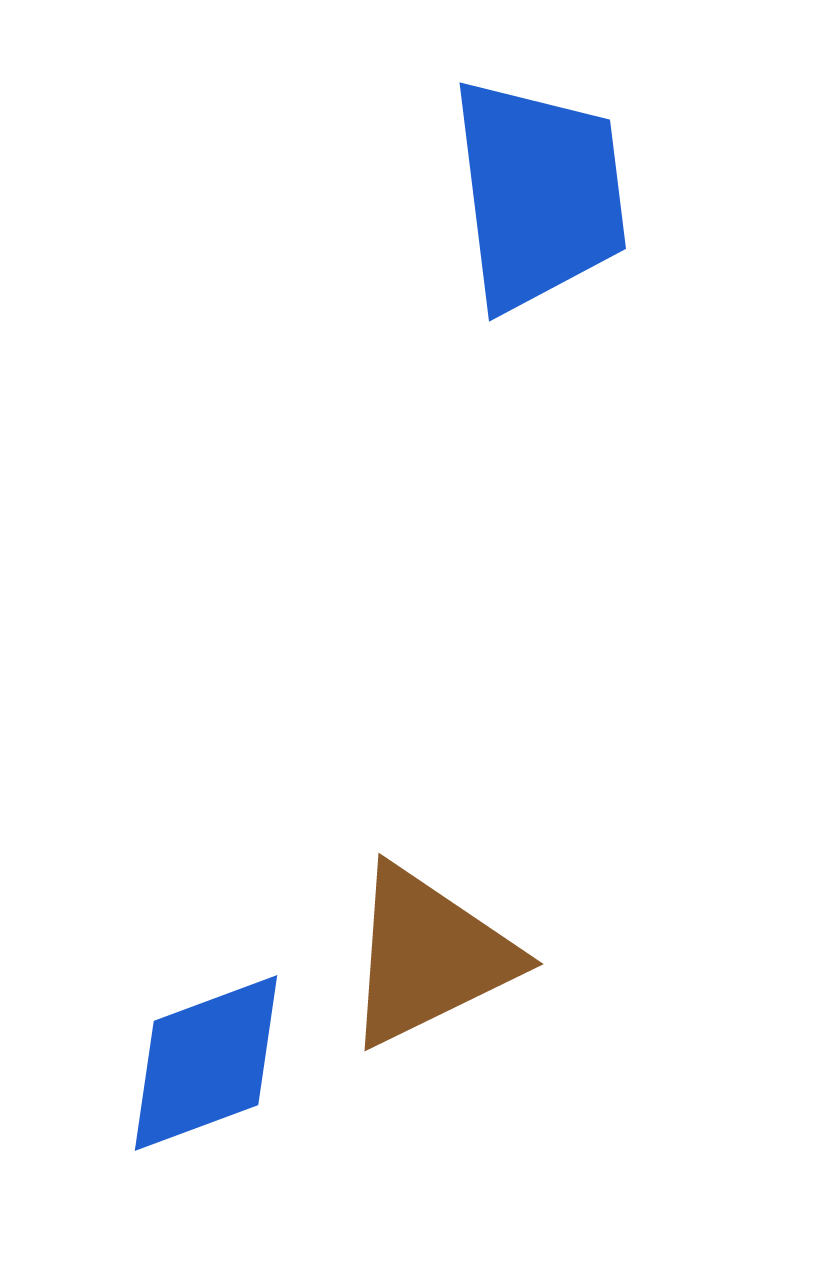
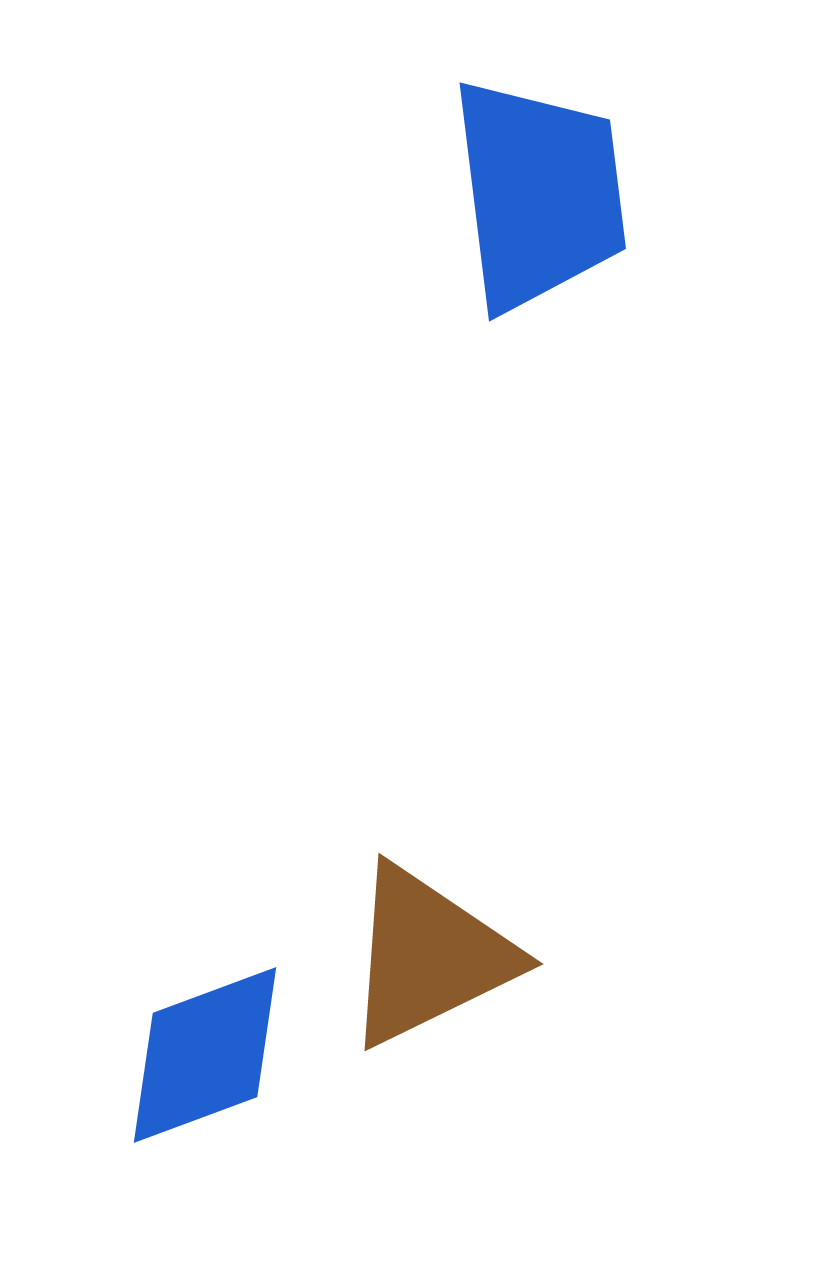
blue diamond: moved 1 px left, 8 px up
